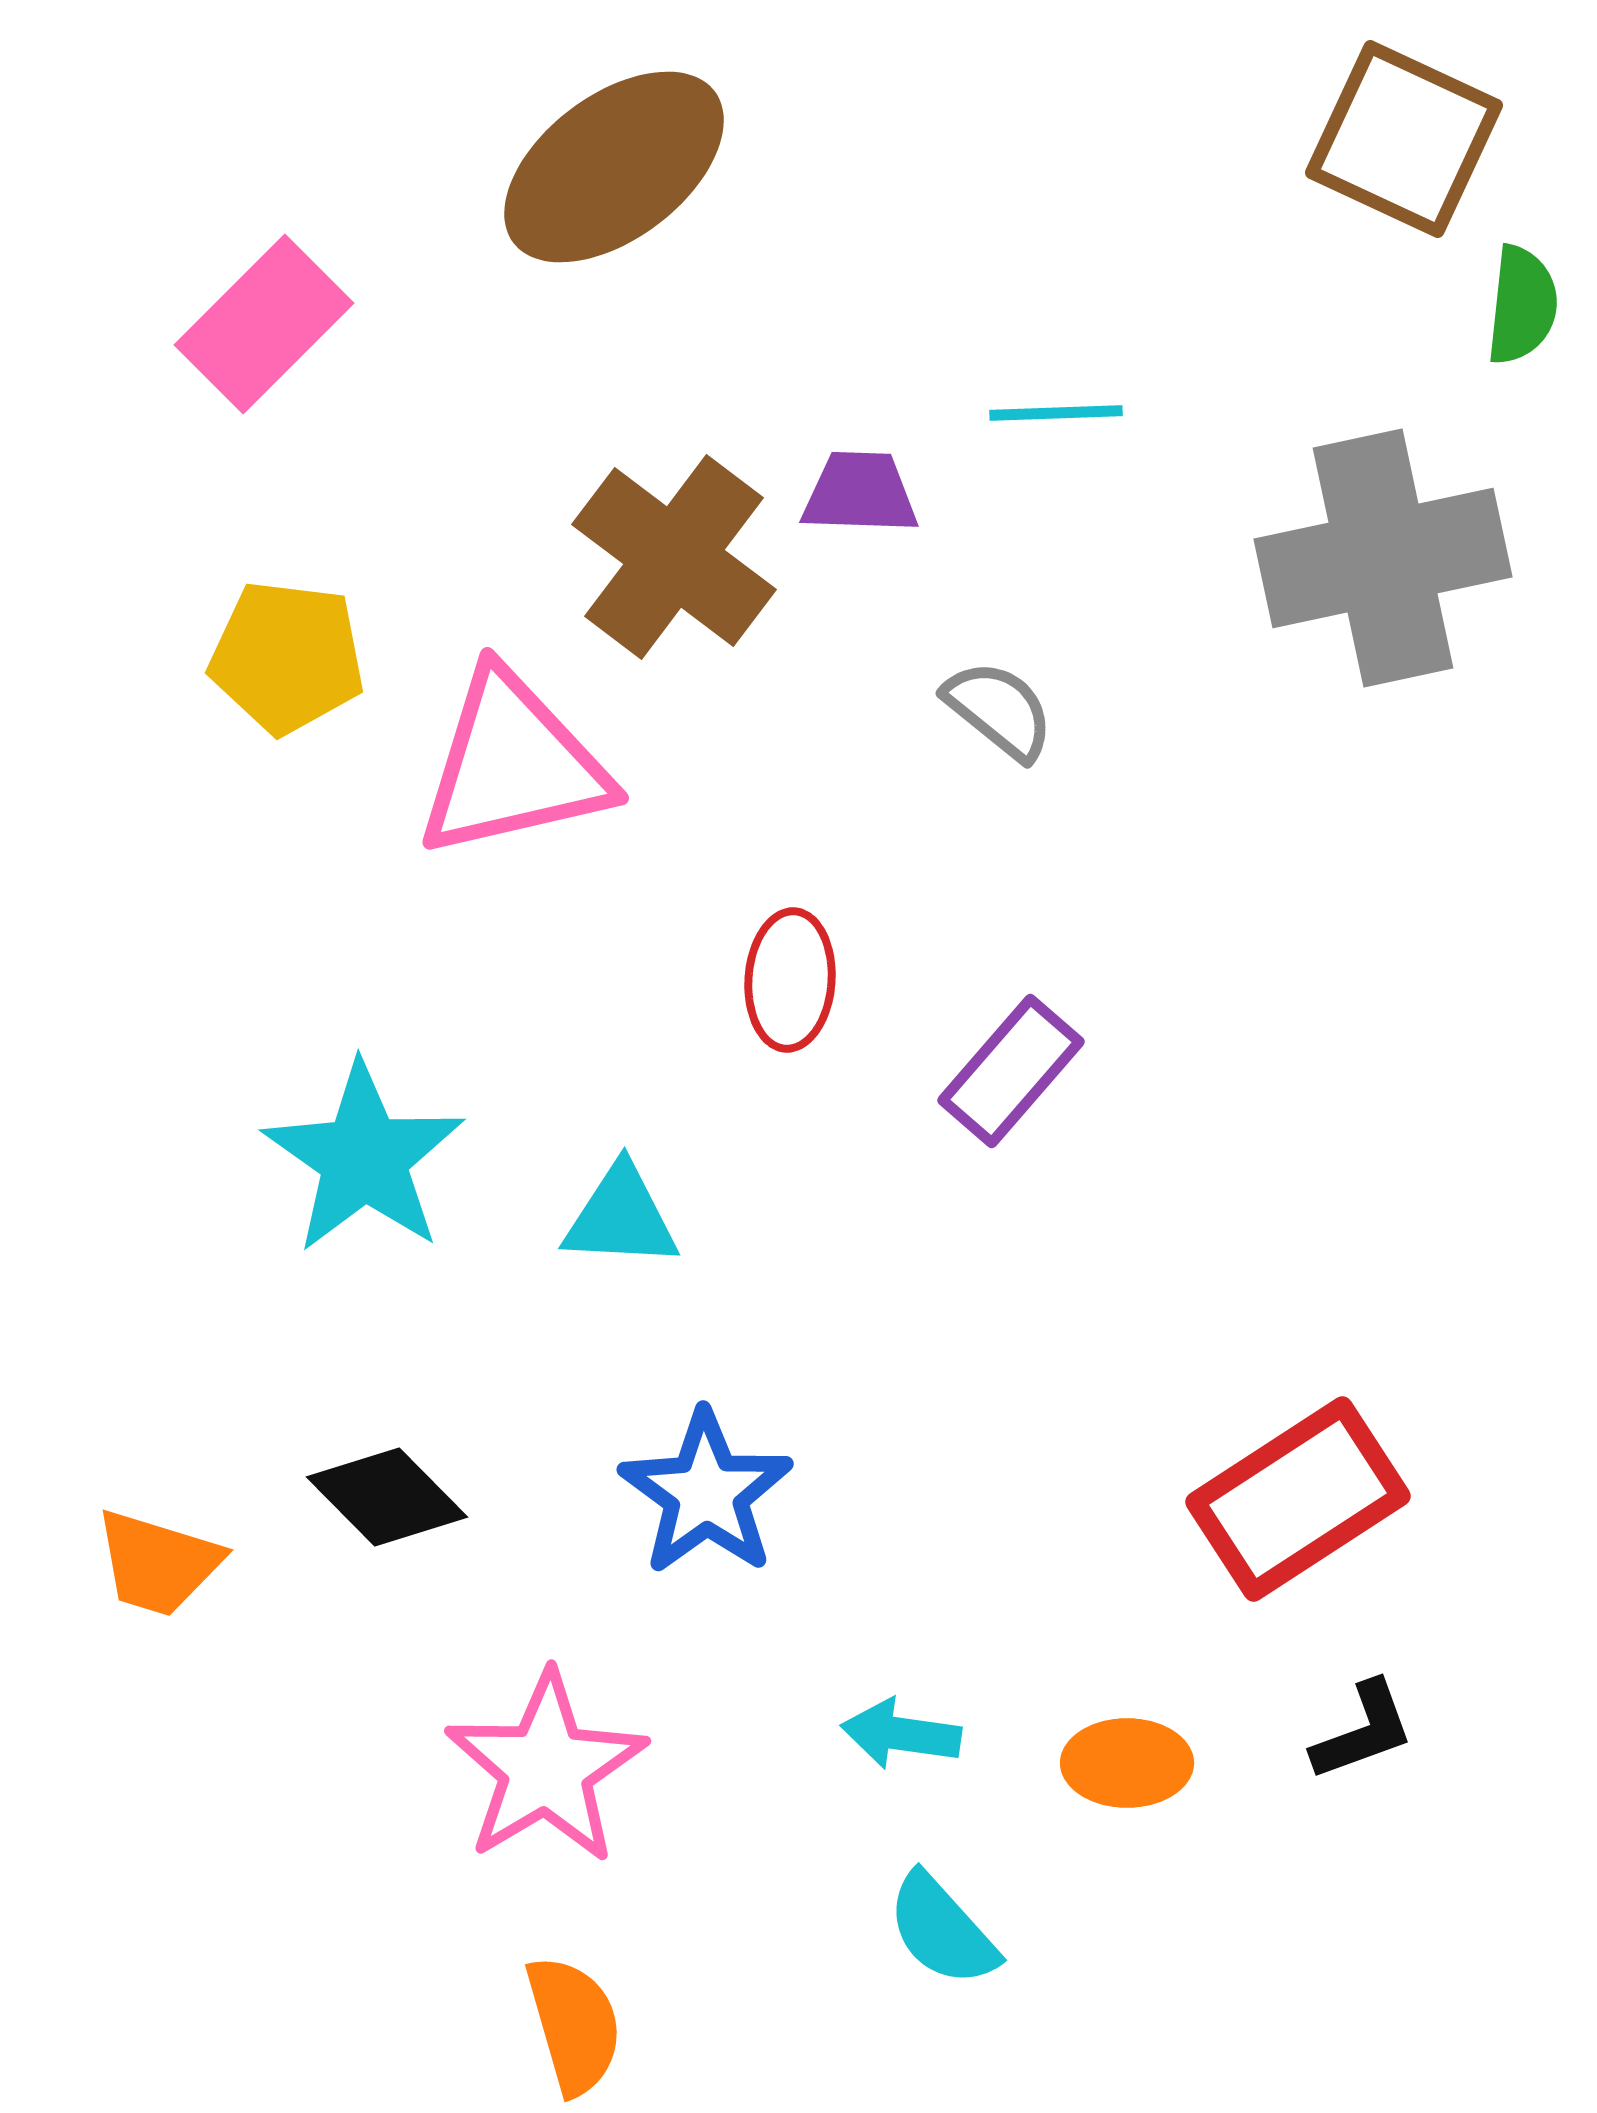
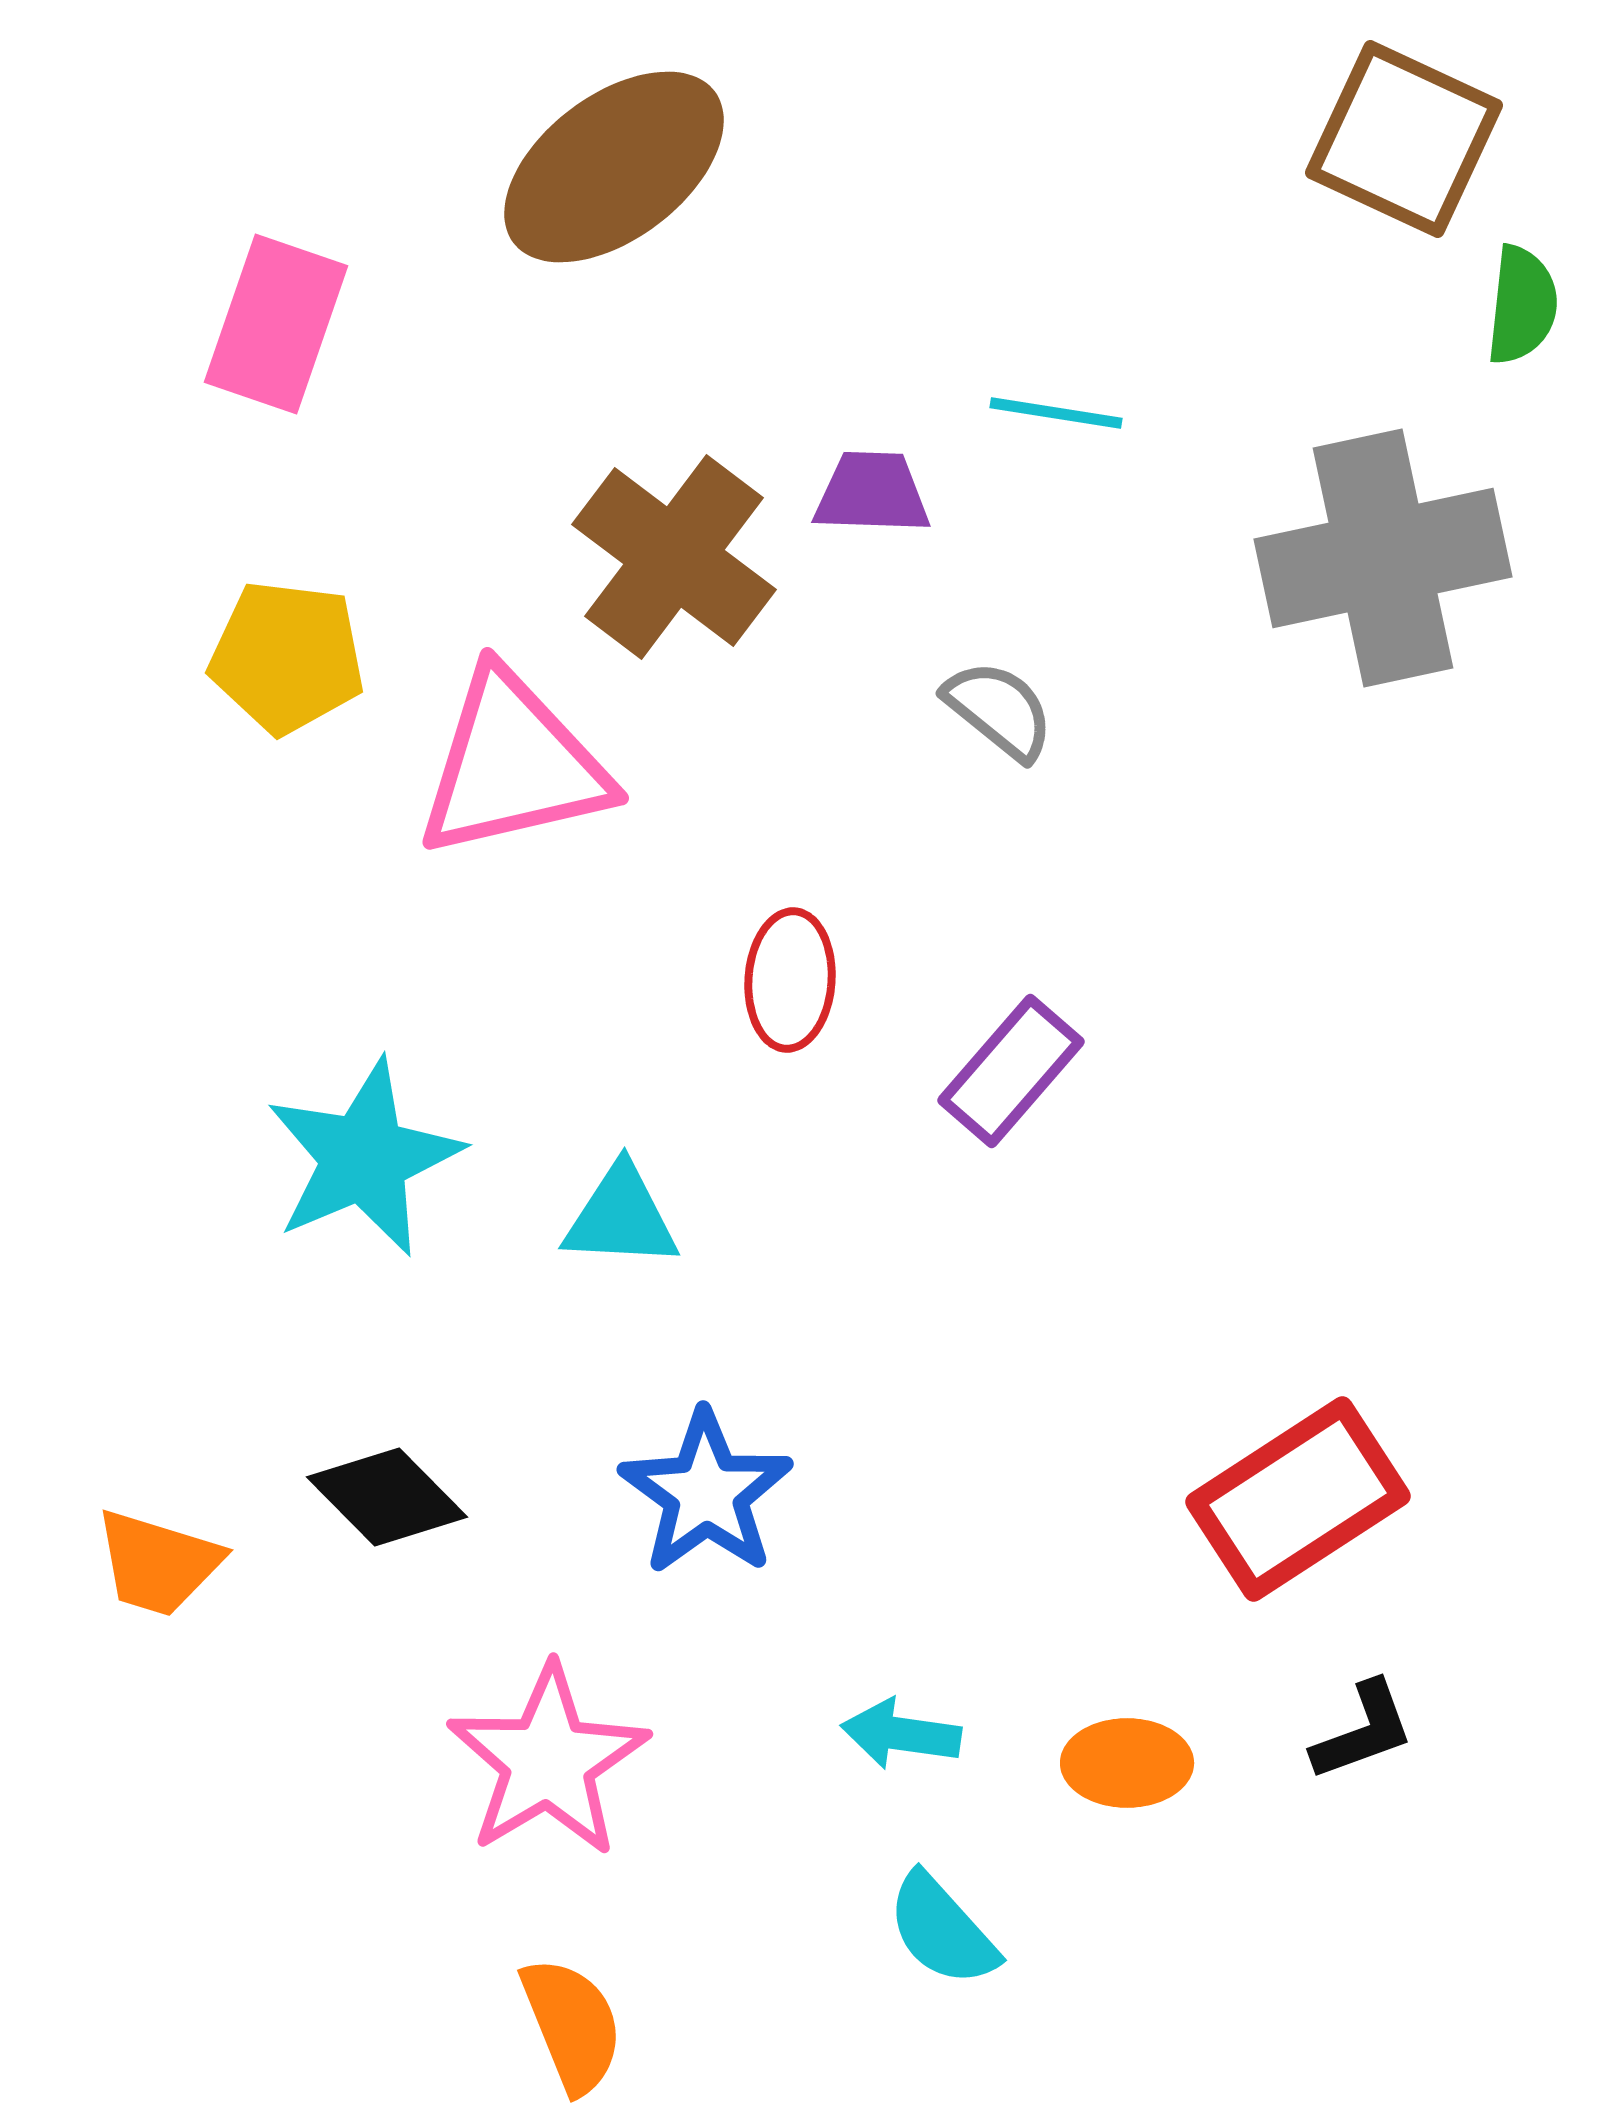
pink rectangle: moved 12 px right; rotated 26 degrees counterclockwise
cyan line: rotated 11 degrees clockwise
purple trapezoid: moved 12 px right
cyan star: rotated 14 degrees clockwise
pink star: moved 2 px right, 7 px up
orange semicircle: moved 2 px left; rotated 6 degrees counterclockwise
